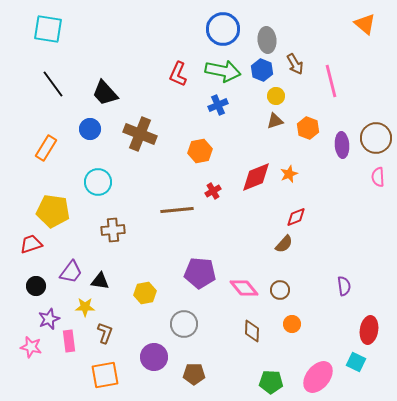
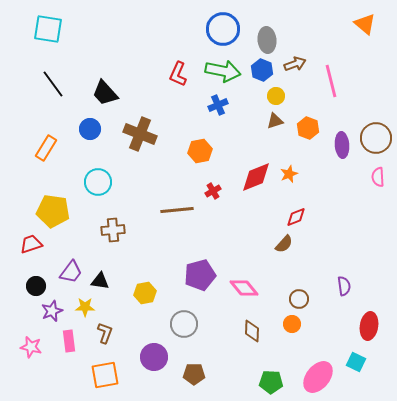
brown arrow at (295, 64): rotated 80 degrees counterclockwise
purple pentagon at (200, 273): moved 2 px down; rotated 20 degrees counterclockwise
brown circle at (280, 290): moved 19 px right, 9 px down
purple star at (49, 319): moved 3 px right, 8 px up
red ellipse at (369, 330): moved 4 px up
